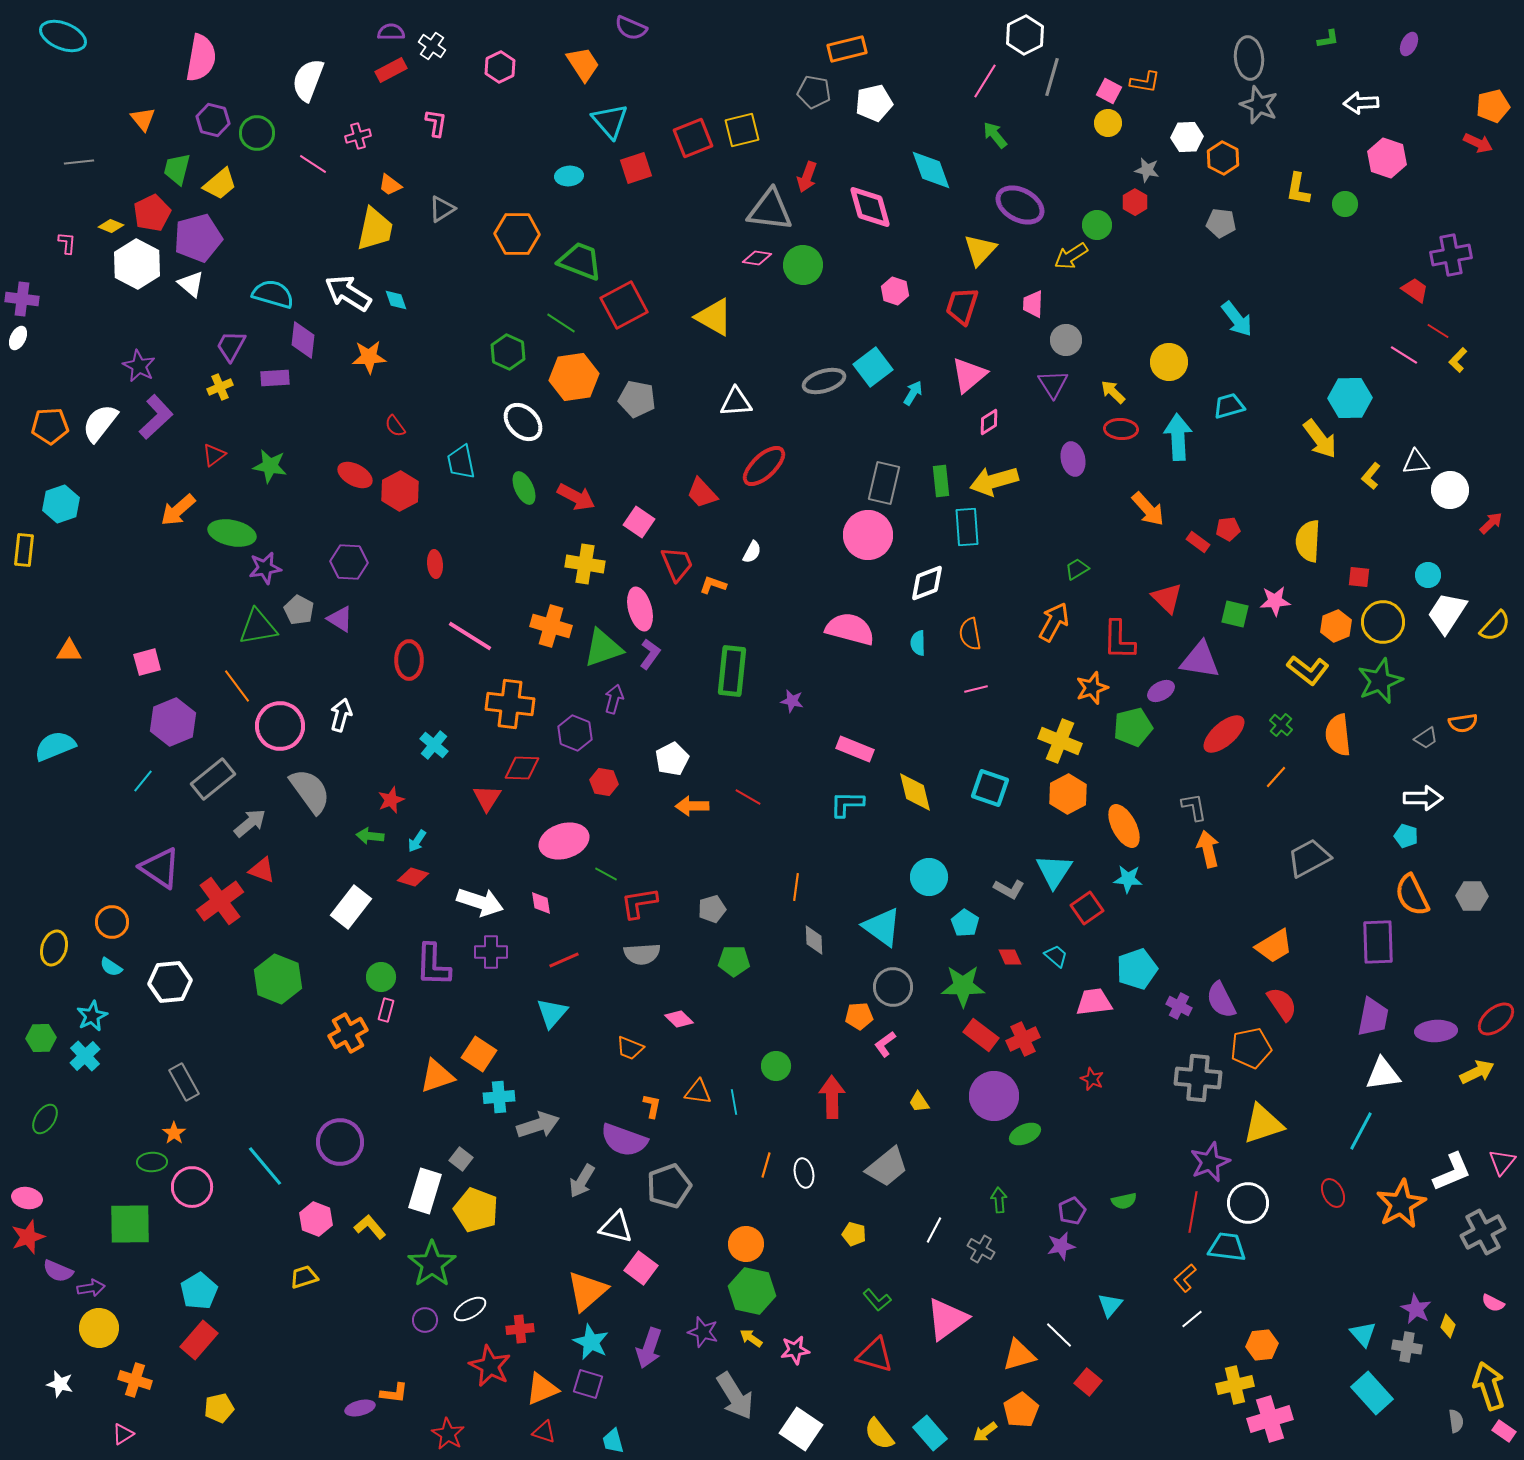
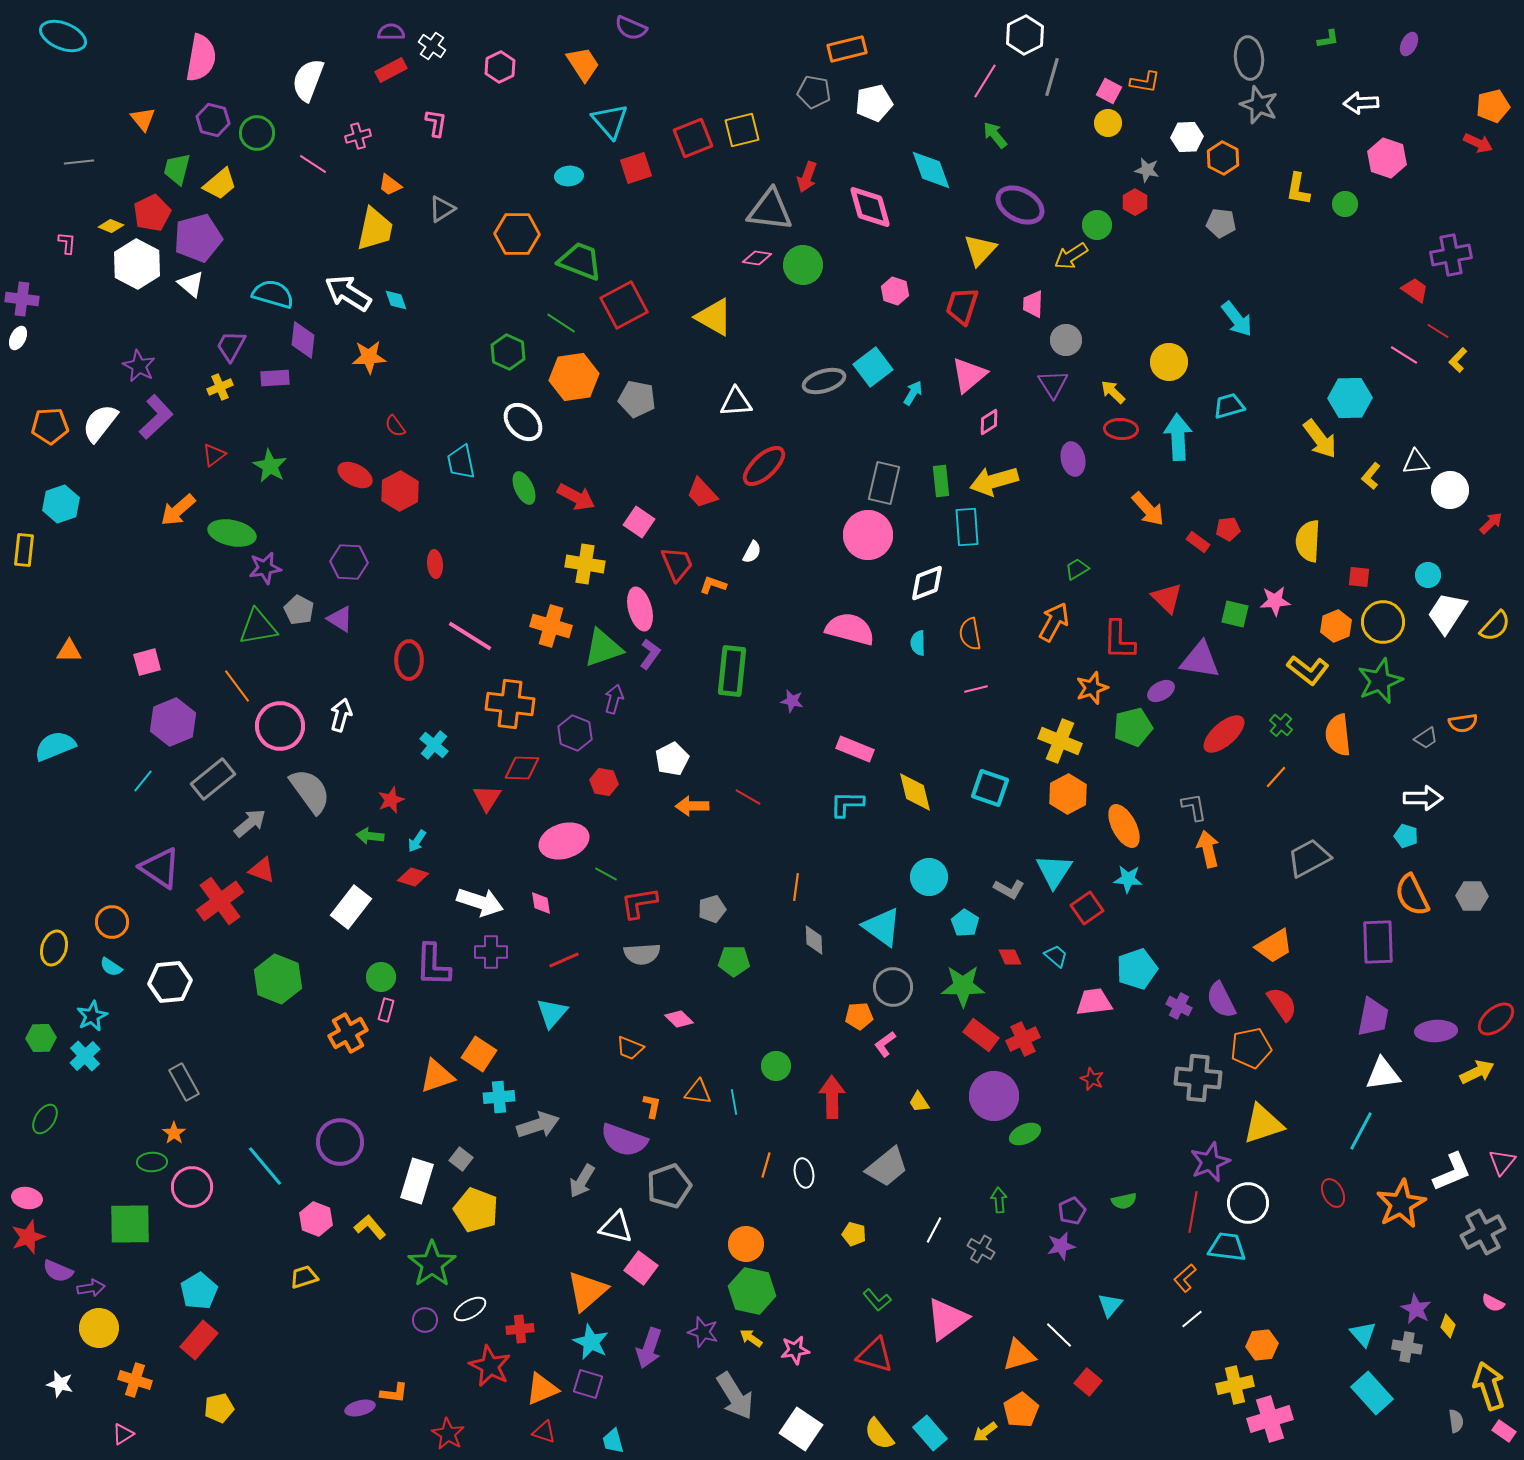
green star at (270, 466): rotated 20 degrees clockwise
white rectangle at (425, 1191): moved 8 px left, 10 px up
